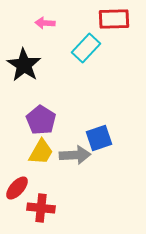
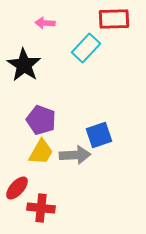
purple pentagon: rotated 12 degrees counterclockwise
blue square: moved 3 px up
